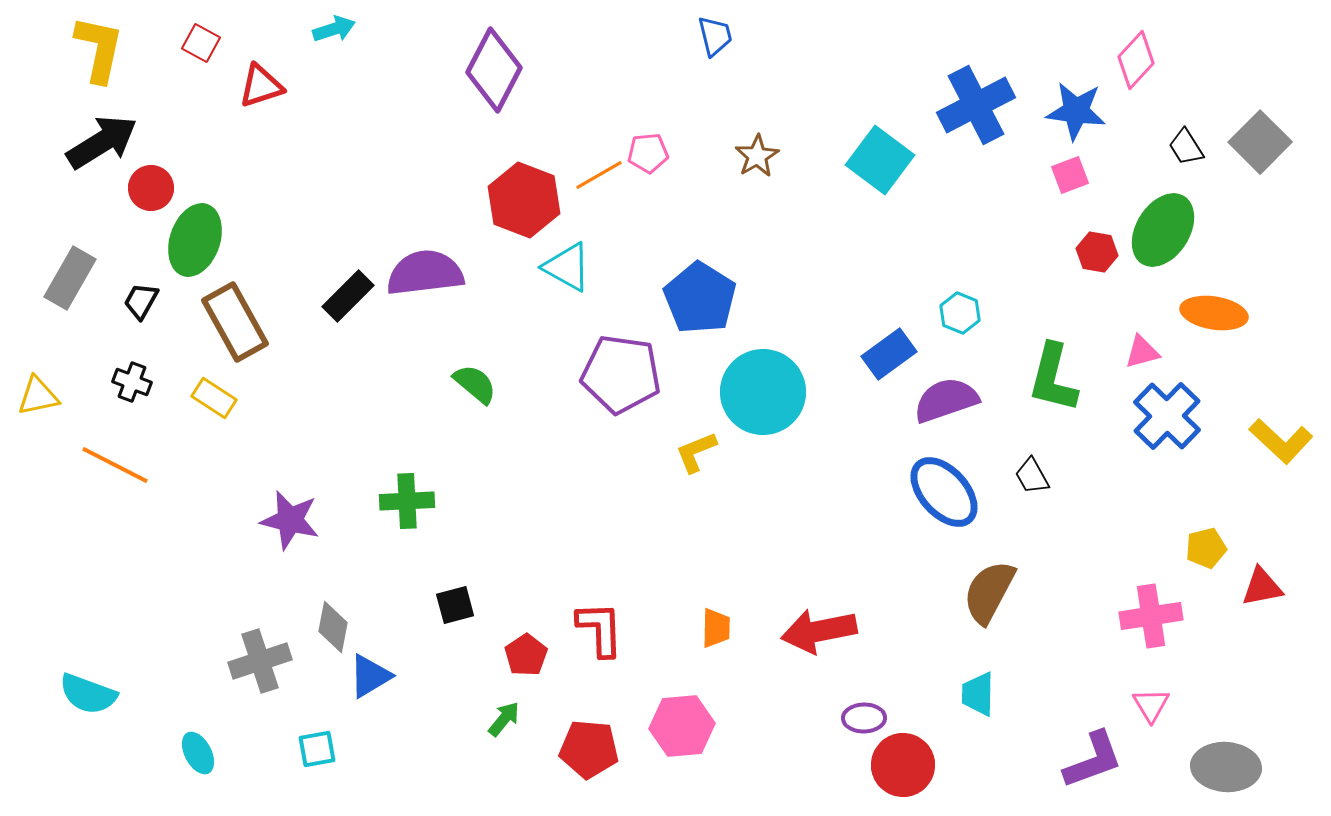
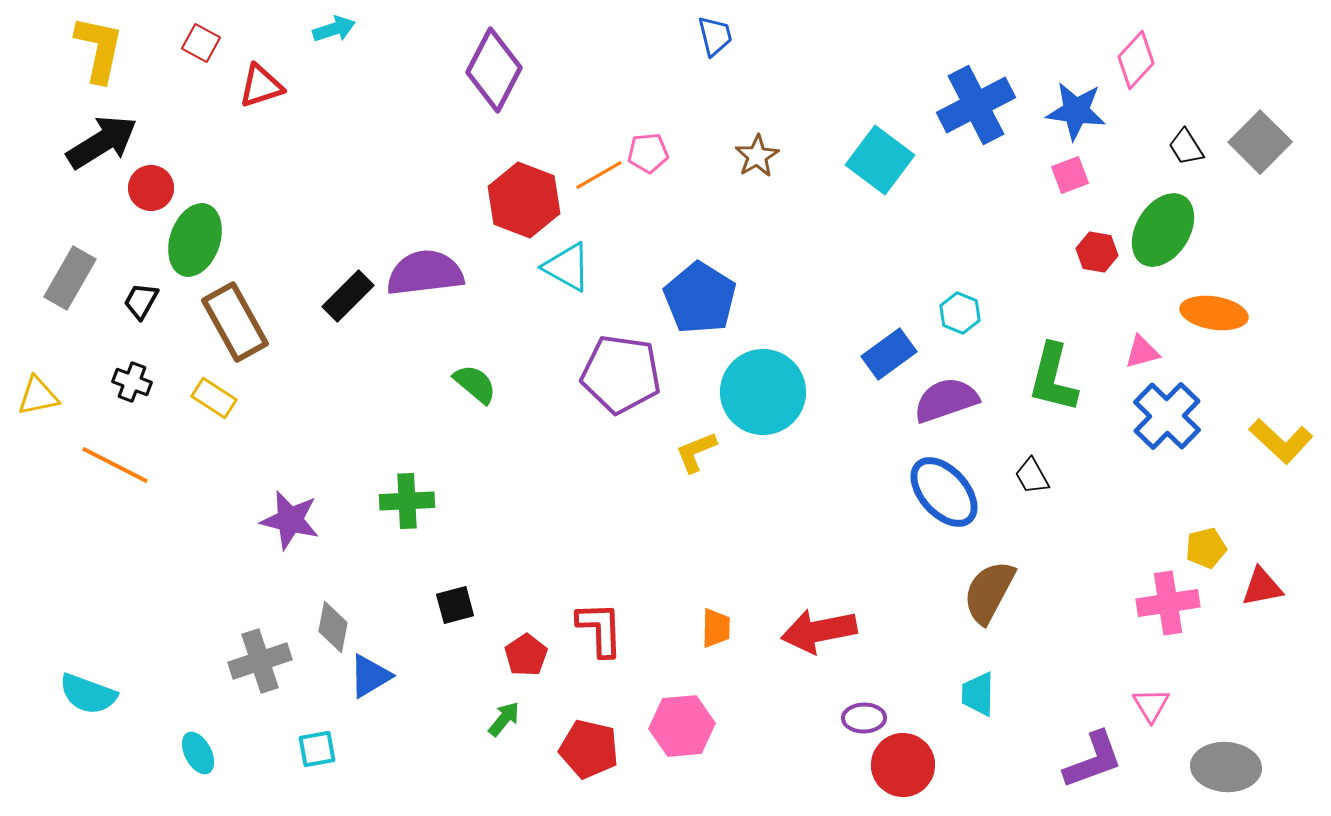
pink cross at (1151, 616): moved 17 px right, 13 px up
red pentagon at (589, 749): rotated 8 degrees clockwise
